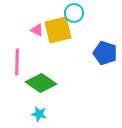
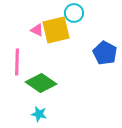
yellow square: moved 2 px left
blue pentagon: rotated 10 degrees clockwise
